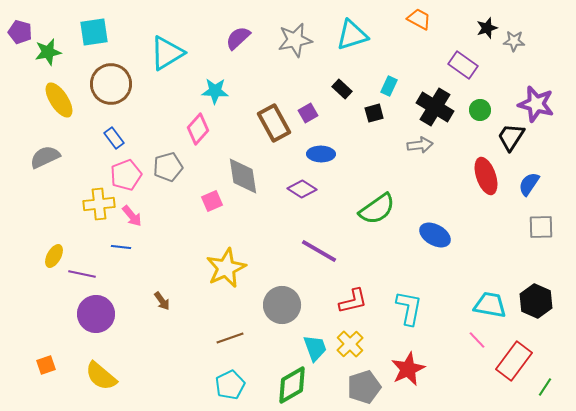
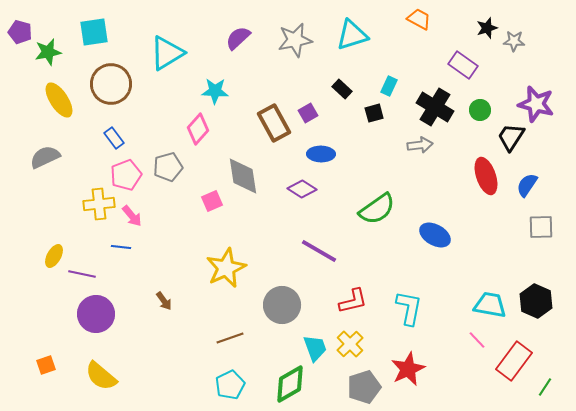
blue semicircle at (529, 184): moved 2 px left, 1 px down
brown arrow at (162, 301): moved 2 px right
green diamond at (292, 385): moved 2 px left, 1 px up
